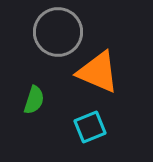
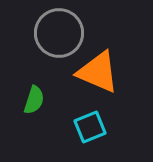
gray circle: moved 1 px right, 1 px down
